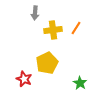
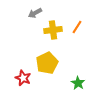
gray arrow: rotated 56 degrees clockwise
orange line: moved 1 px right, 1 px up
red star: moved 1 px left, 1 px up
green star: moved 2 px left
